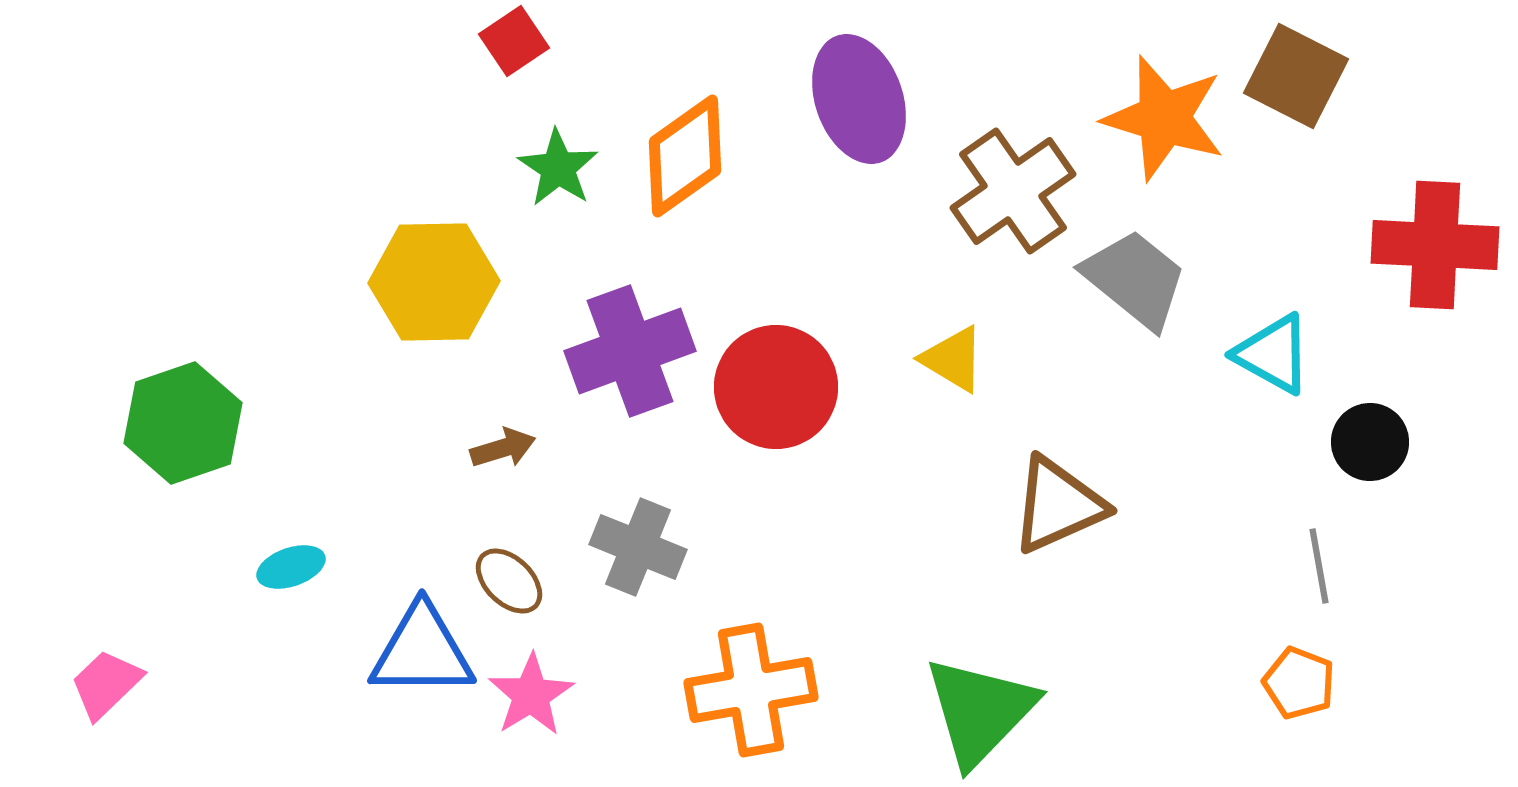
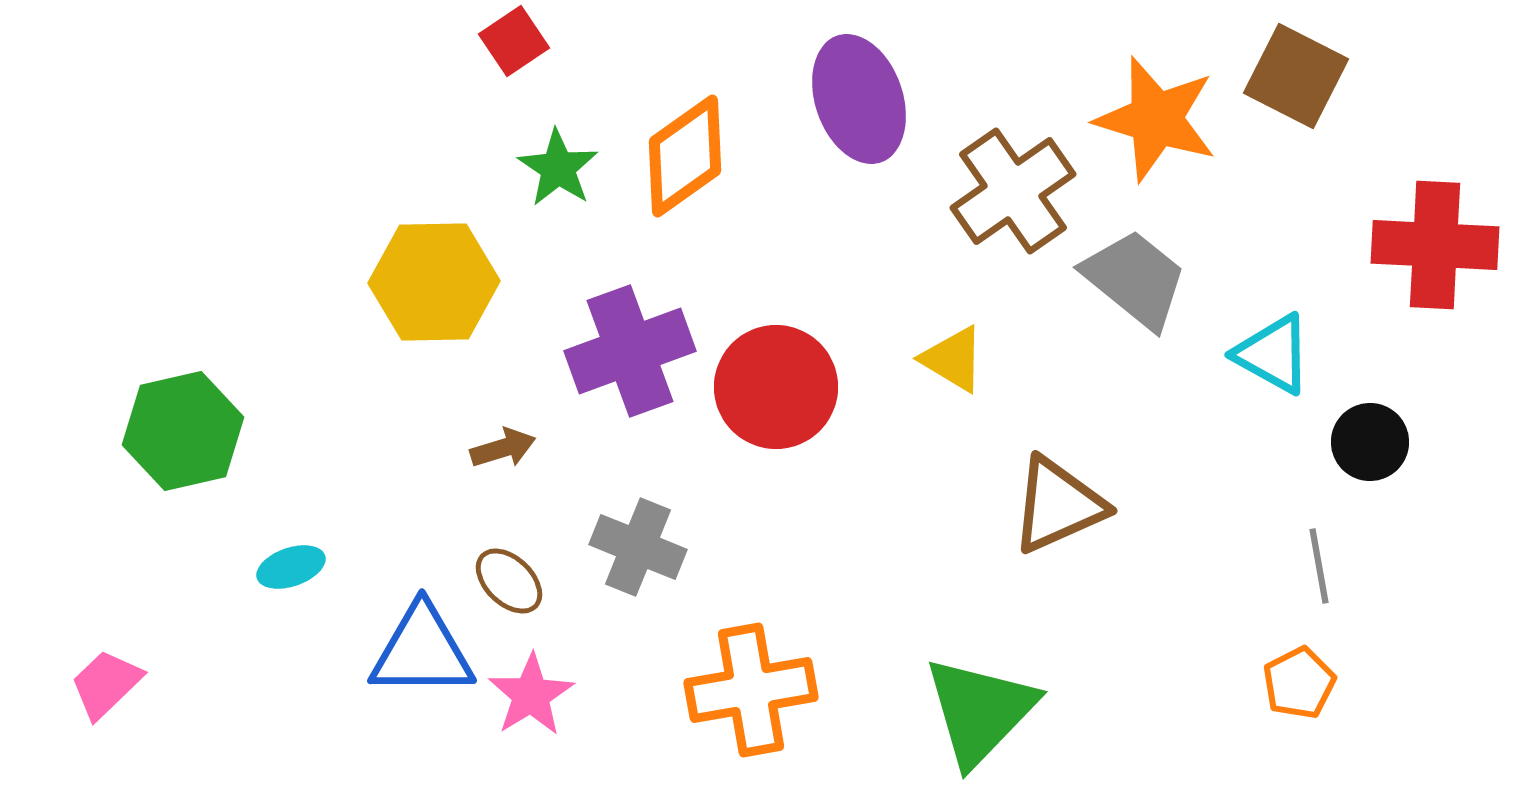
orange star: moved 8 px left, 1 px down
green hexagon: moved 8 px down; rotated 6 degrees clockwise
orange pentagon: rotated 24 degrees clockwise
